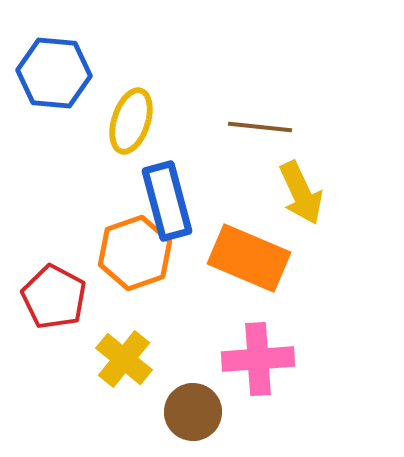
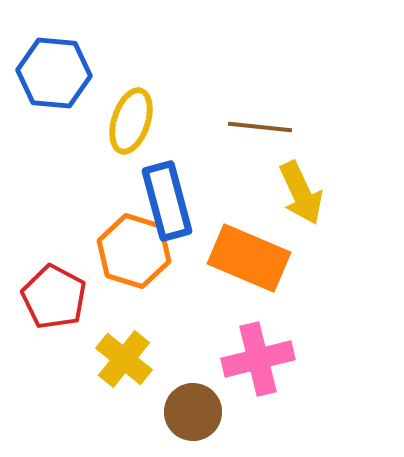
orange hexagon: moved 1 px left, 2 px up; rotated 24 degrees counterclockwise
pink cross: rotated 10 degrees counterclockwise
